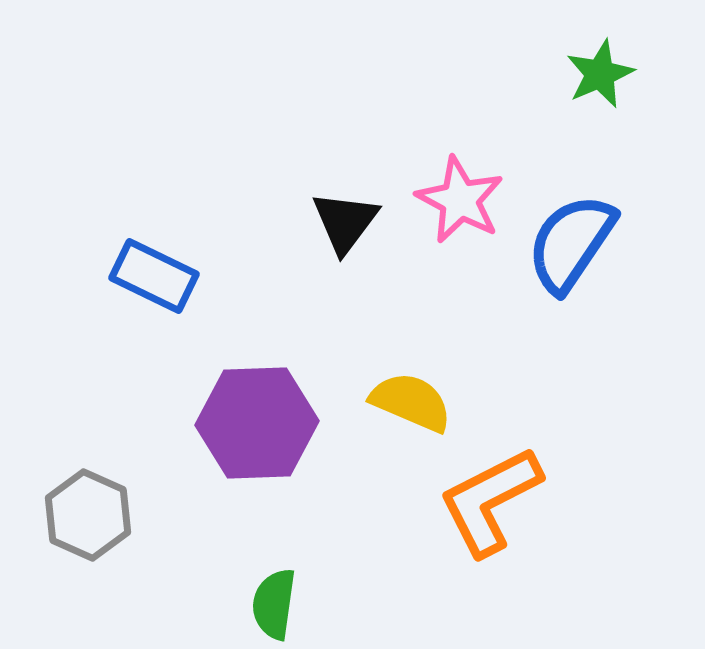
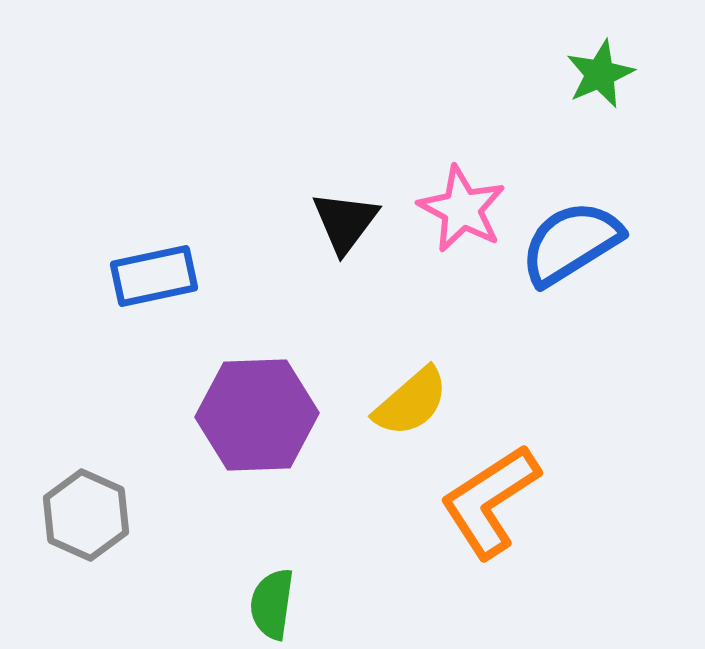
pink star: moved 2 px right, 9 px down
blue semicircle: rotated 24 degrees clockwise
blue rectangle: rotated 38 degrees counterclockwise
yellow semicircle: rotated 116 degrees clockwise
purple hexagon: moved 8 px up
orange L-shape: rotated 6 degrees counterclockwise
gray hexagon: moved 2 px left
green semicircle: moved 2 px left
